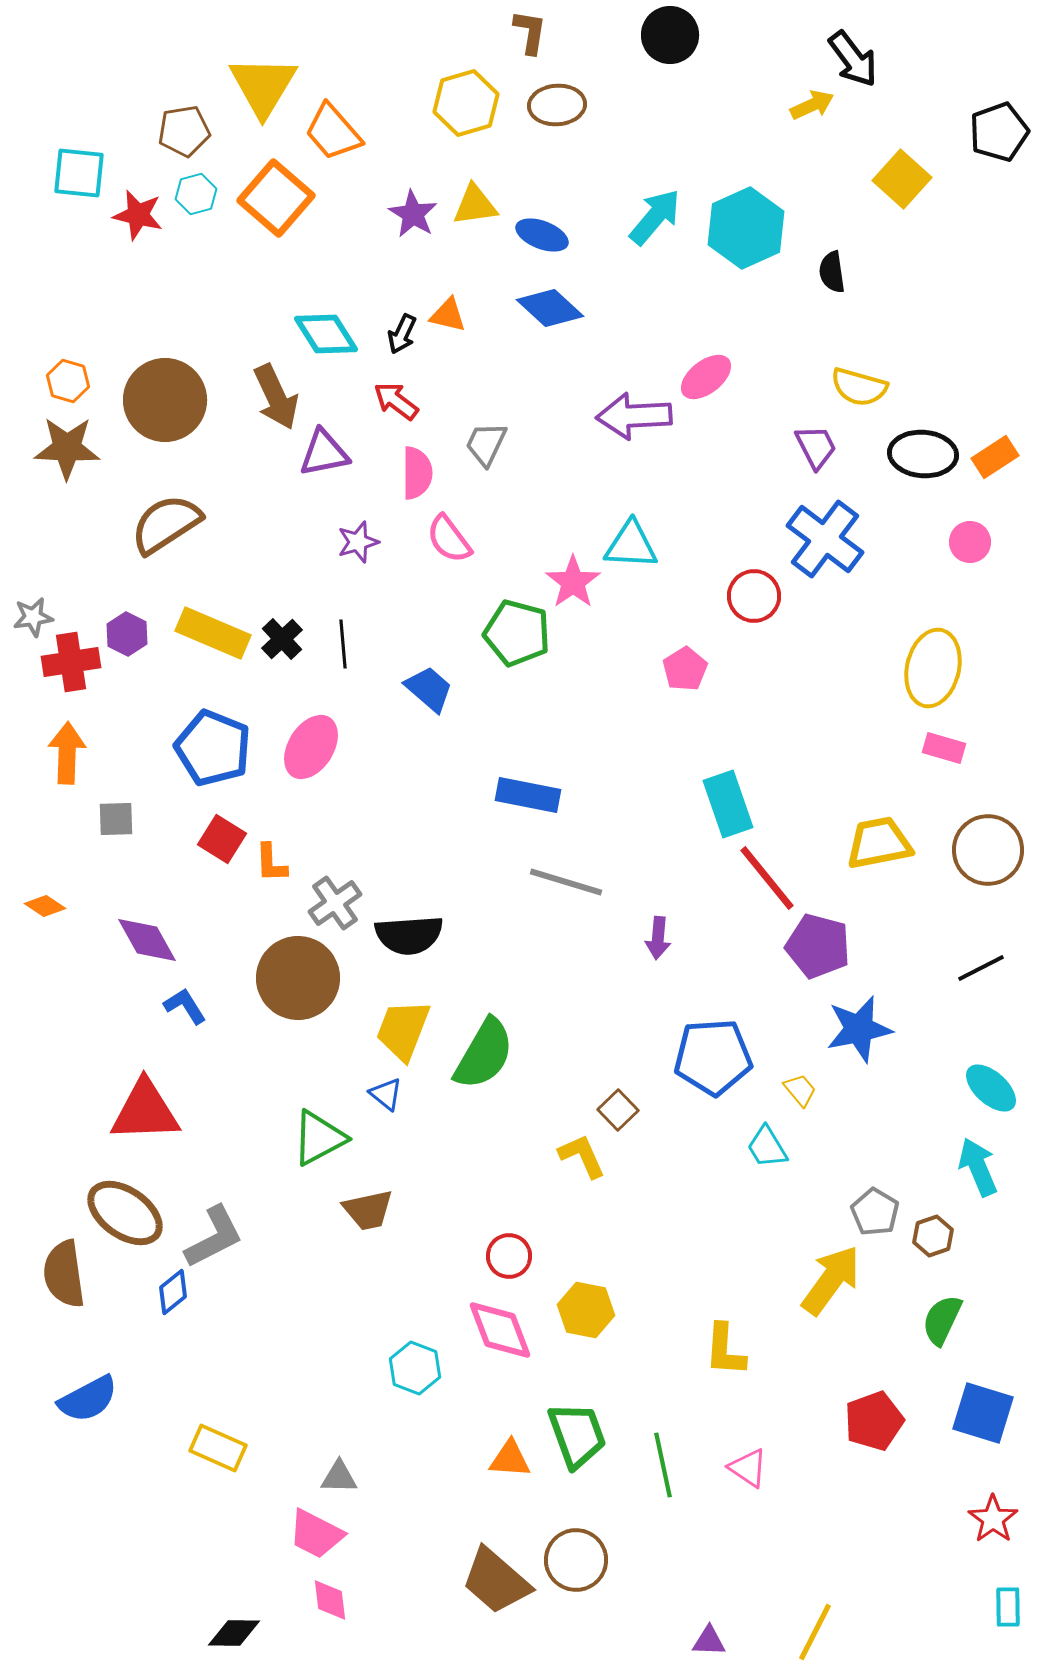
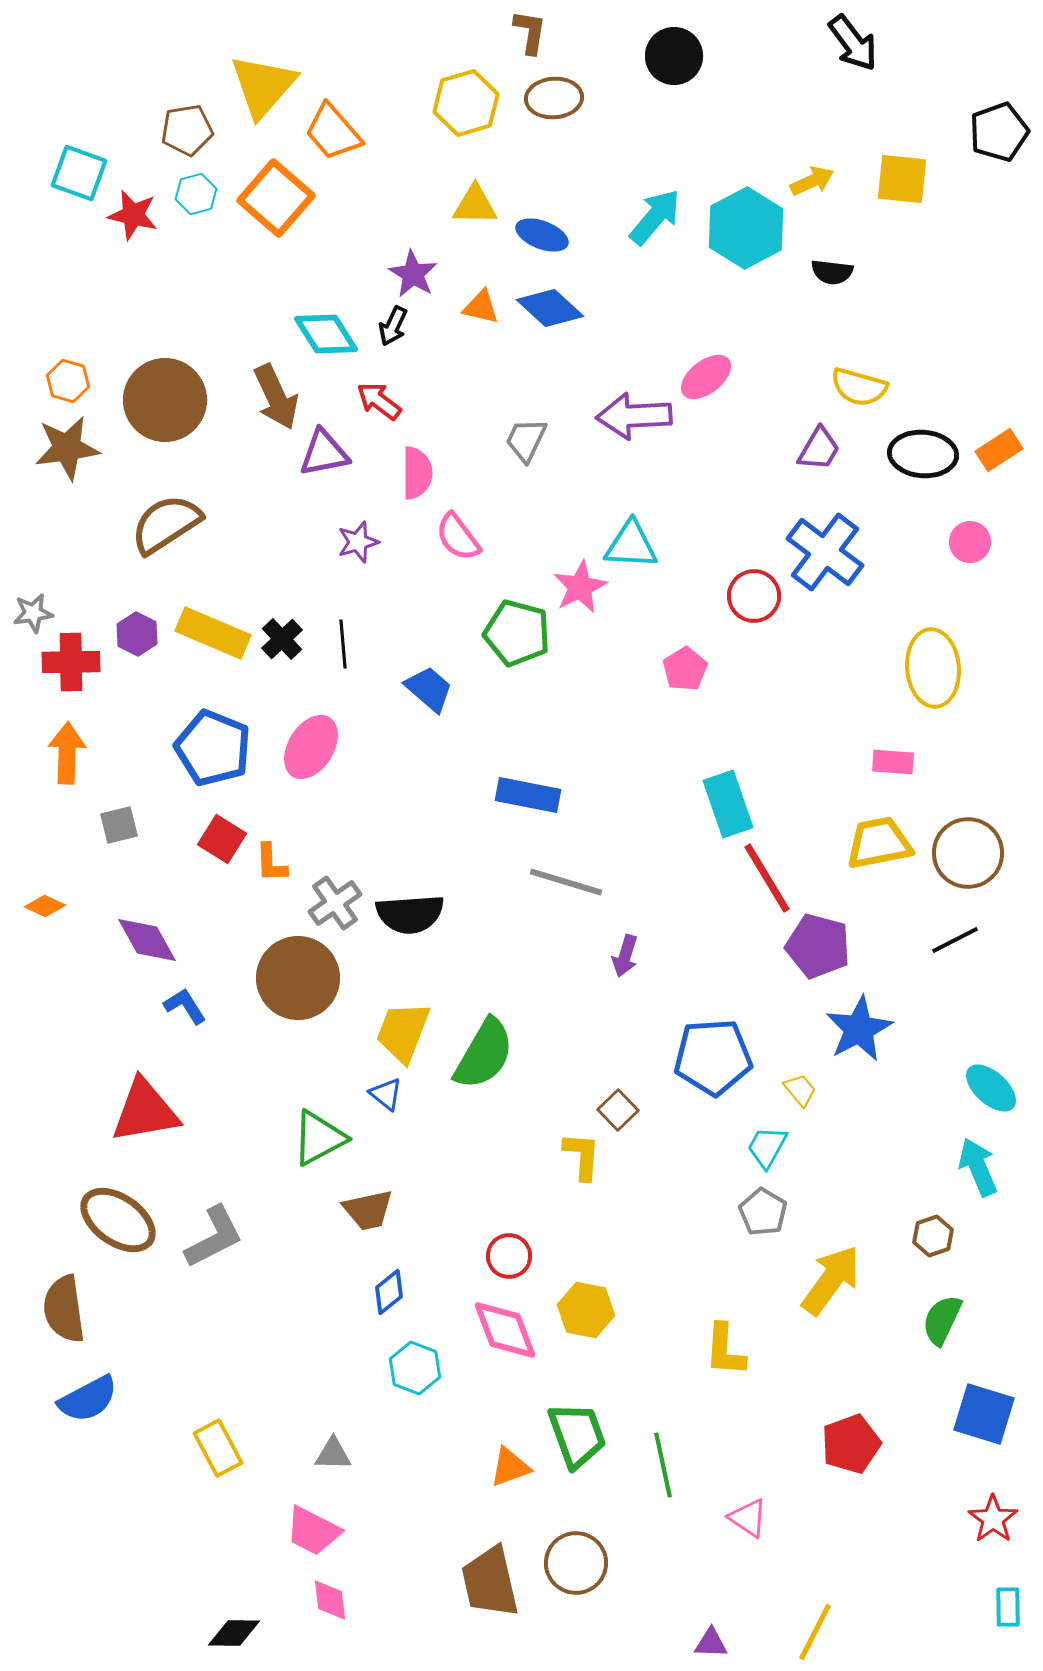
black circle at (670, 35): moved 4 px right, 21 px down
black arrow at (853, 59): moved 16 px up
yellow triangle at (263, 86): rotated 10 degrees clockwise
brown ellipse at (557, 105): moved 3 px left, 7 px up
yellow arrow at (812, 105): moved 76 px down
brown pentagon at (184, 131): moved 3 px right, 1 px up
cyan square at (79, 173): rotated 14 degrees clockwise
yellow square at (902, 179): rotated 36 degrees counterclockwise
yellow triangle at (475, 205): rotated 9 degrees clockwise
purple star at (413, 214): moved 60 px down
red star at (138, 215): moved 5 px left
cyan hexagon at (746, 228): rotated 4 degrees counterclockwise
black semicircle at (832, 272): rotated 75 degrees counterclockwise
orange triangle at (448, 315): moved 33 px right, 8 px up
black arrow at (402, 334): moved 9 px left, 8 px up
red arrow at (396, 401): moved 17 px left
gray trapezoid at (486, 444): moved 40 px right, 4 px up
purple trapezoid at (816, 447): moved 3 px right, 2 px down; rotated 57 degrees clockwise
brown star at (67, 448): rotated 10 degrees counterclockwise
orange rectangle at (995, 457): moved 4 px right, 7 px up
pink semicircle at (449, 539): moved 9 px right, 2 px up
blue cross at (825, 539): moved 13 px down
pink star at (573, 582): moved 7 px right, 5 px down; rotated 8 degrees clockwise
gray star at (33, 617): moved 4 px up
purple hexagon at (127, 634): moved 10 px right
red cross at (71, 662): rotated 8 degrees clockwise
yellow ellipse at (933, 668): rotated 18 degrees counterclockwise
pink rectangle at (944, 748): moved 51 px left, 14 px down; rotated 12 degrees counterclockwise
gray square at (116, 819): moved 3 px right, 6 px down; rotated 12 degrees counterclockwise
brown circle at (988, 850): moved 20 px left, 3 px down
red line at (767, 878): rotated 8 degrees clockwise
orange diamond at (45, 906): rotated 9 degrees counterclockwise
black semicircle at (409, 935): moved 1 px right, 21 px up
purple arrow at (658, 938): moved 33 px left, 18 px down; rotated 12 degrees clockwise
black line at (981, 968): moved 26 px left, 28 px up
blue star at (859, 1029): rotated 16 degrees counterclockwise
yellow trapezoid at (403, 1030): moved 2 px down
red triangle at (145, 1111): rotated 8 degrees counterclockwise
cyan trapezoid at (767, 1147): rotated 60 degrees clockwise
yellow L-shape at (582, 1156): rotated 28 degrees clockwise
gray pentagon at (875, 1212): moved 112 px left
brown ellipse at (125, 1213): moved 7 px left, 7 px down
brown semicircle at (64, 1274): moved 35 px down
blue diamond at (173, 1292): moved 216 px right
pink diamond at (500, 1330): moved 5 px right
blue square at (983, 1413): moved 1 px right, 1 px down
red pentagon at (874, 1421): moved 23 px left, 23 px down
yellow rectangle at (218, 1448): rotated 38 degrees clockwise
orange triangle at (510, 1459): moved 8 px down; rotated 24 degrees counterclockwise
pink triangle at (748, 1468): moved 50 px down
gray triangle at (339, 1477): moved 6 px left, 23 px up
pink trapezoid at (316, 1534): moved 3 px left, 3 px up
brown circle at (576, 1560): moved 3 px down
brown trapezoid at (496, 1581): moved 6 px left, 1 px down; rotated 36 degrees clockwise
purple triangle at (709, 1641): moved 2 px right, 2 px down
